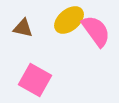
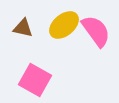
yellow ellipse: moved 5 px left, 5 px down
